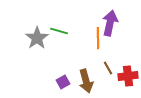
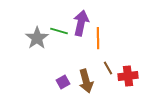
purple arrow: moved 29 px left
